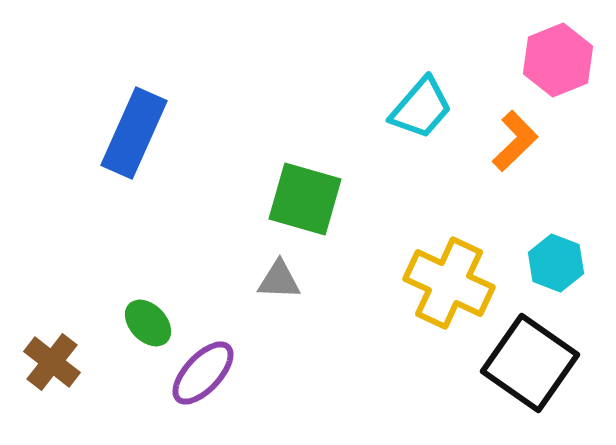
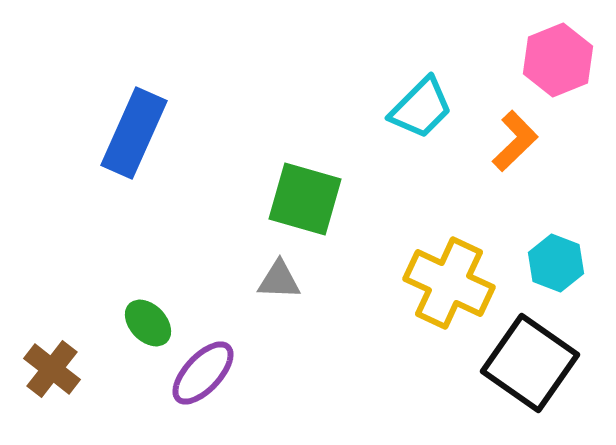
cyan trapezoid: rotated 4 degrees clockwise
brown cross: moved 7 px down
